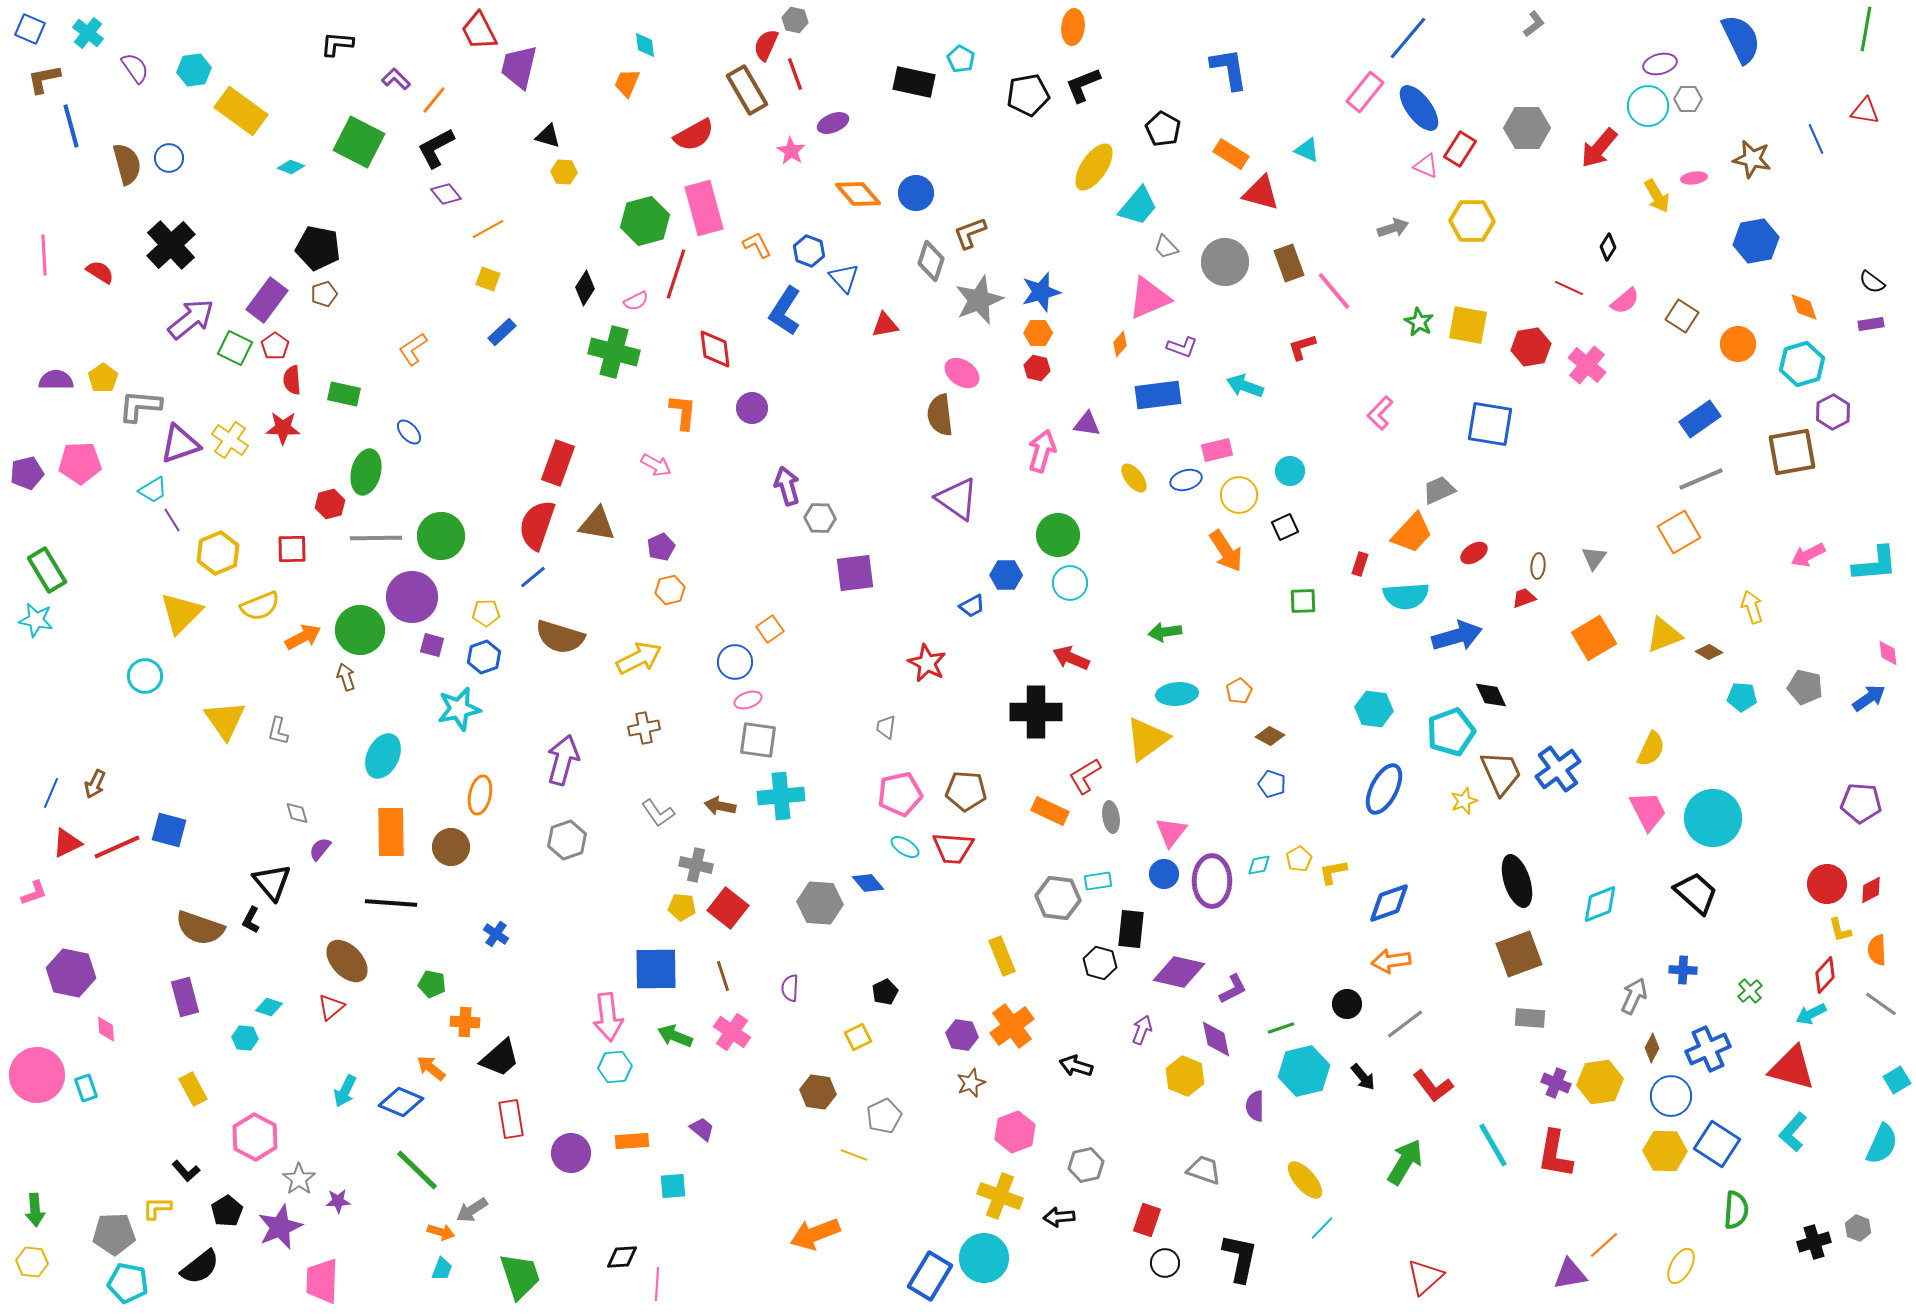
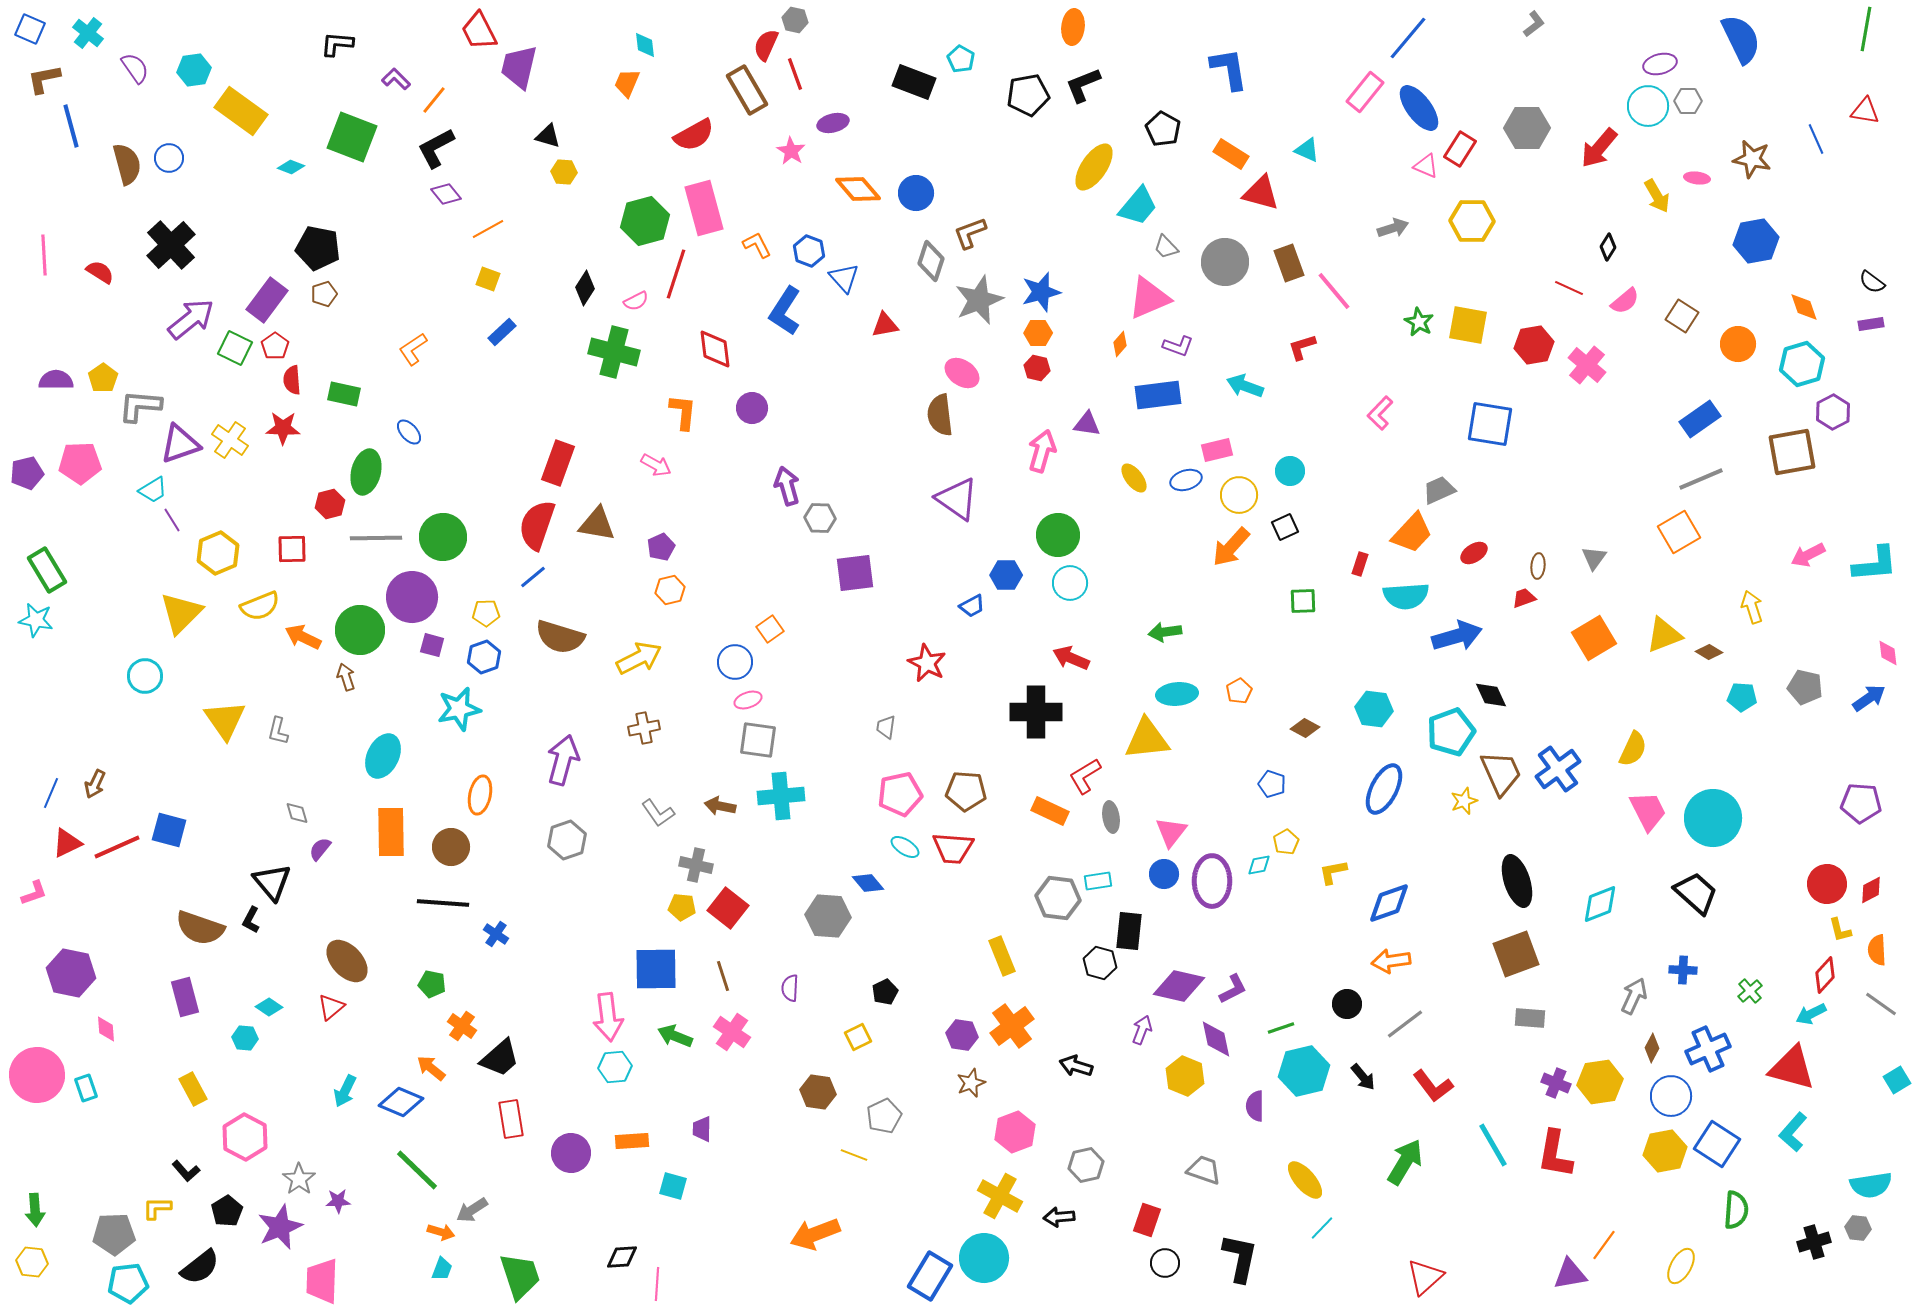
black rectangle at (914, 82): rotated 9 degrees clockwise
gray hexagon at (1688, 99): moved 2 px down
purple ellipse at (833, 123): rotated 8 degrees clockwise
green square at (359, 142): moved 7 px left, 5 px up; rotated 6 degrees counterclockwise
pink ellipse at (1694, 178): moved 3 px right; rotated 15 degrees clockwise
orange diamond at (858, 194): moved 5 px up
purple L-shape at (1182, 347): moved 4 px left, 1 px up
red hexagon at (1531, 347): moved 3 px right, 2 px up
green circle at (441, 536): moved 2 px right, 1 px down
orange arrow at (1226, 551): moved 5 px right, 4 px up; rotated 75 degrees clockwise
orange arrow at (303, 637): rotated 126 degrees counterclockwise
brown diamond at (1270, 736): moved 35 px right, 8 px up
yellow triangle at (1147, 739): rotated 30 degrees clockwise
yellow semicircle at (1651, 749): moved 18 px left
yellow pentagon at (1299, 859): moved 13 px left, 17 px up
black line at (391, 903): moved 52 px right
gray hexagon at (820, 903): moved 8 px right, 13 px down
black rectangle at (1131, 929): moved 2 px left, 2 px down
brown square at (1519, 954): moved 3 px left
purple diamond at (1179, 972): moved 14 px down
cyan diamond at (269, 1007): rotated 16 degrees clockwise
orange cross at (465, 1022): moved 3 px left, 4 px down; rotated 32 degrees clockwise
purple trapezoid at (702, 1129): rotated 128 degrees counterclockwise
pink hexagon at (255, 1137): moved 10 px left
cyan semicircle at (1882, 1144): moved 11 px left, 41 px down; rotated 57 degrees clockwise
yellow hexagon at (1665, 1151): rotated 12 degrees counterclockwise
cyan square at (673, 1186): rotated 20 degrees clockwise
yellow cross at (1000, 1196): rotated 9 degrees clockwise
gray hexagon at (1858, 1228): rotated 15 degrees counterclockwise
orange line at (1604, 1245): rotated 12 degrees counterclockwise
cyan pentagon at (128, 1283): rotated 18 degrees counterclockwise
